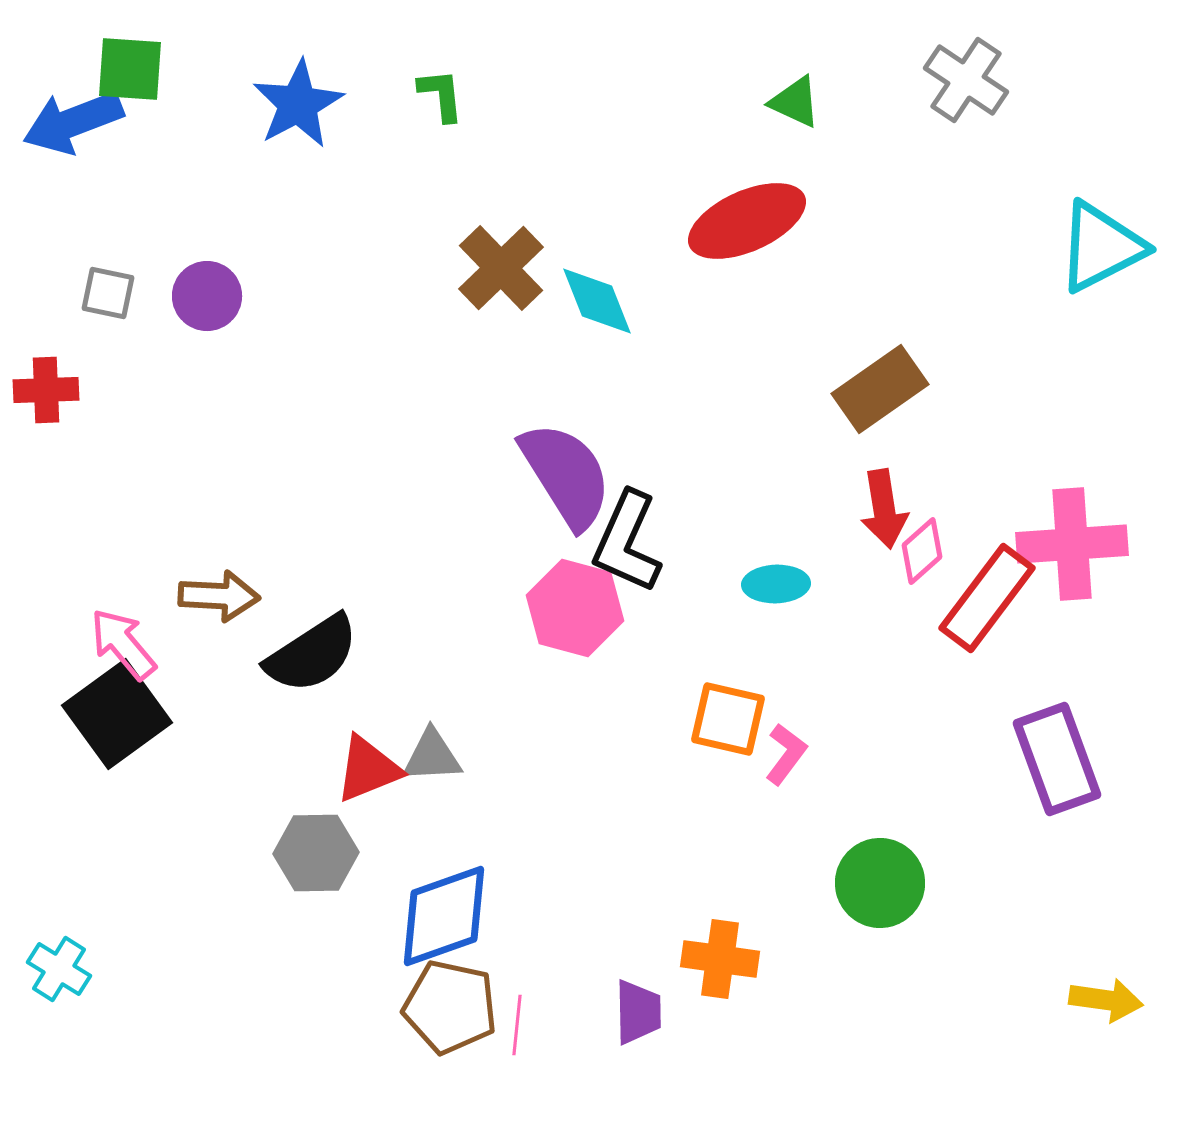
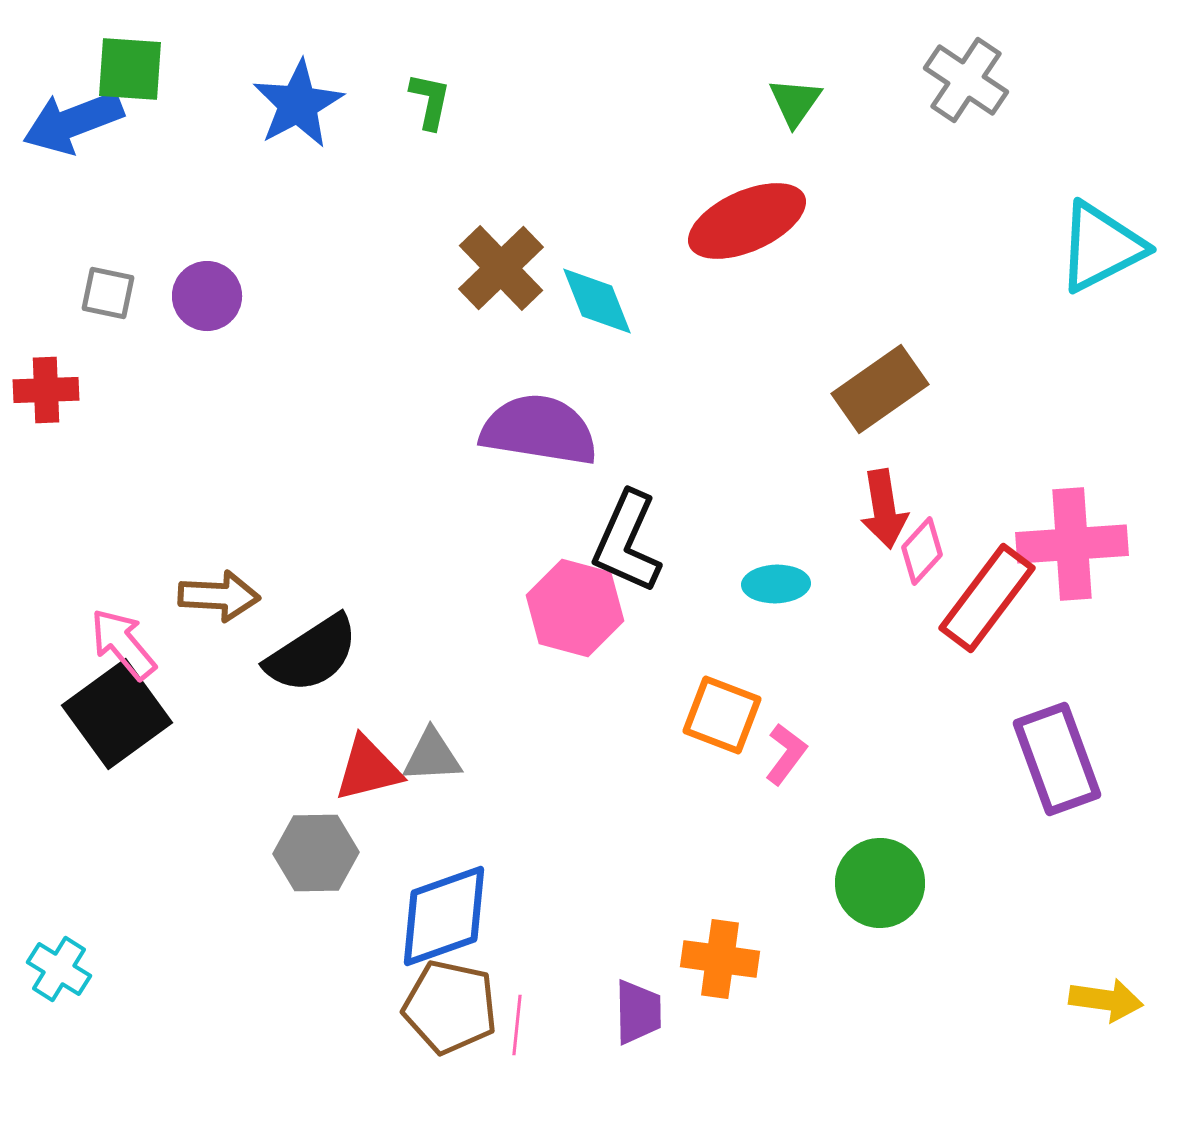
green L-shape: moved 11 px left, 6 px down; rotated 18 degrees clockwise
green triangle: rotated 40 degrees clockwise
purple semicircle: moved 27 px left, 45 px up; rotated 49 degrees counterclockwise
pink diamond: rotated 6 degrees counterclockwise
orange square: moved 6 px left, 4 px up; rotated 8 degrees clockwise
red triangle: rotated 8 degrees clockwise
